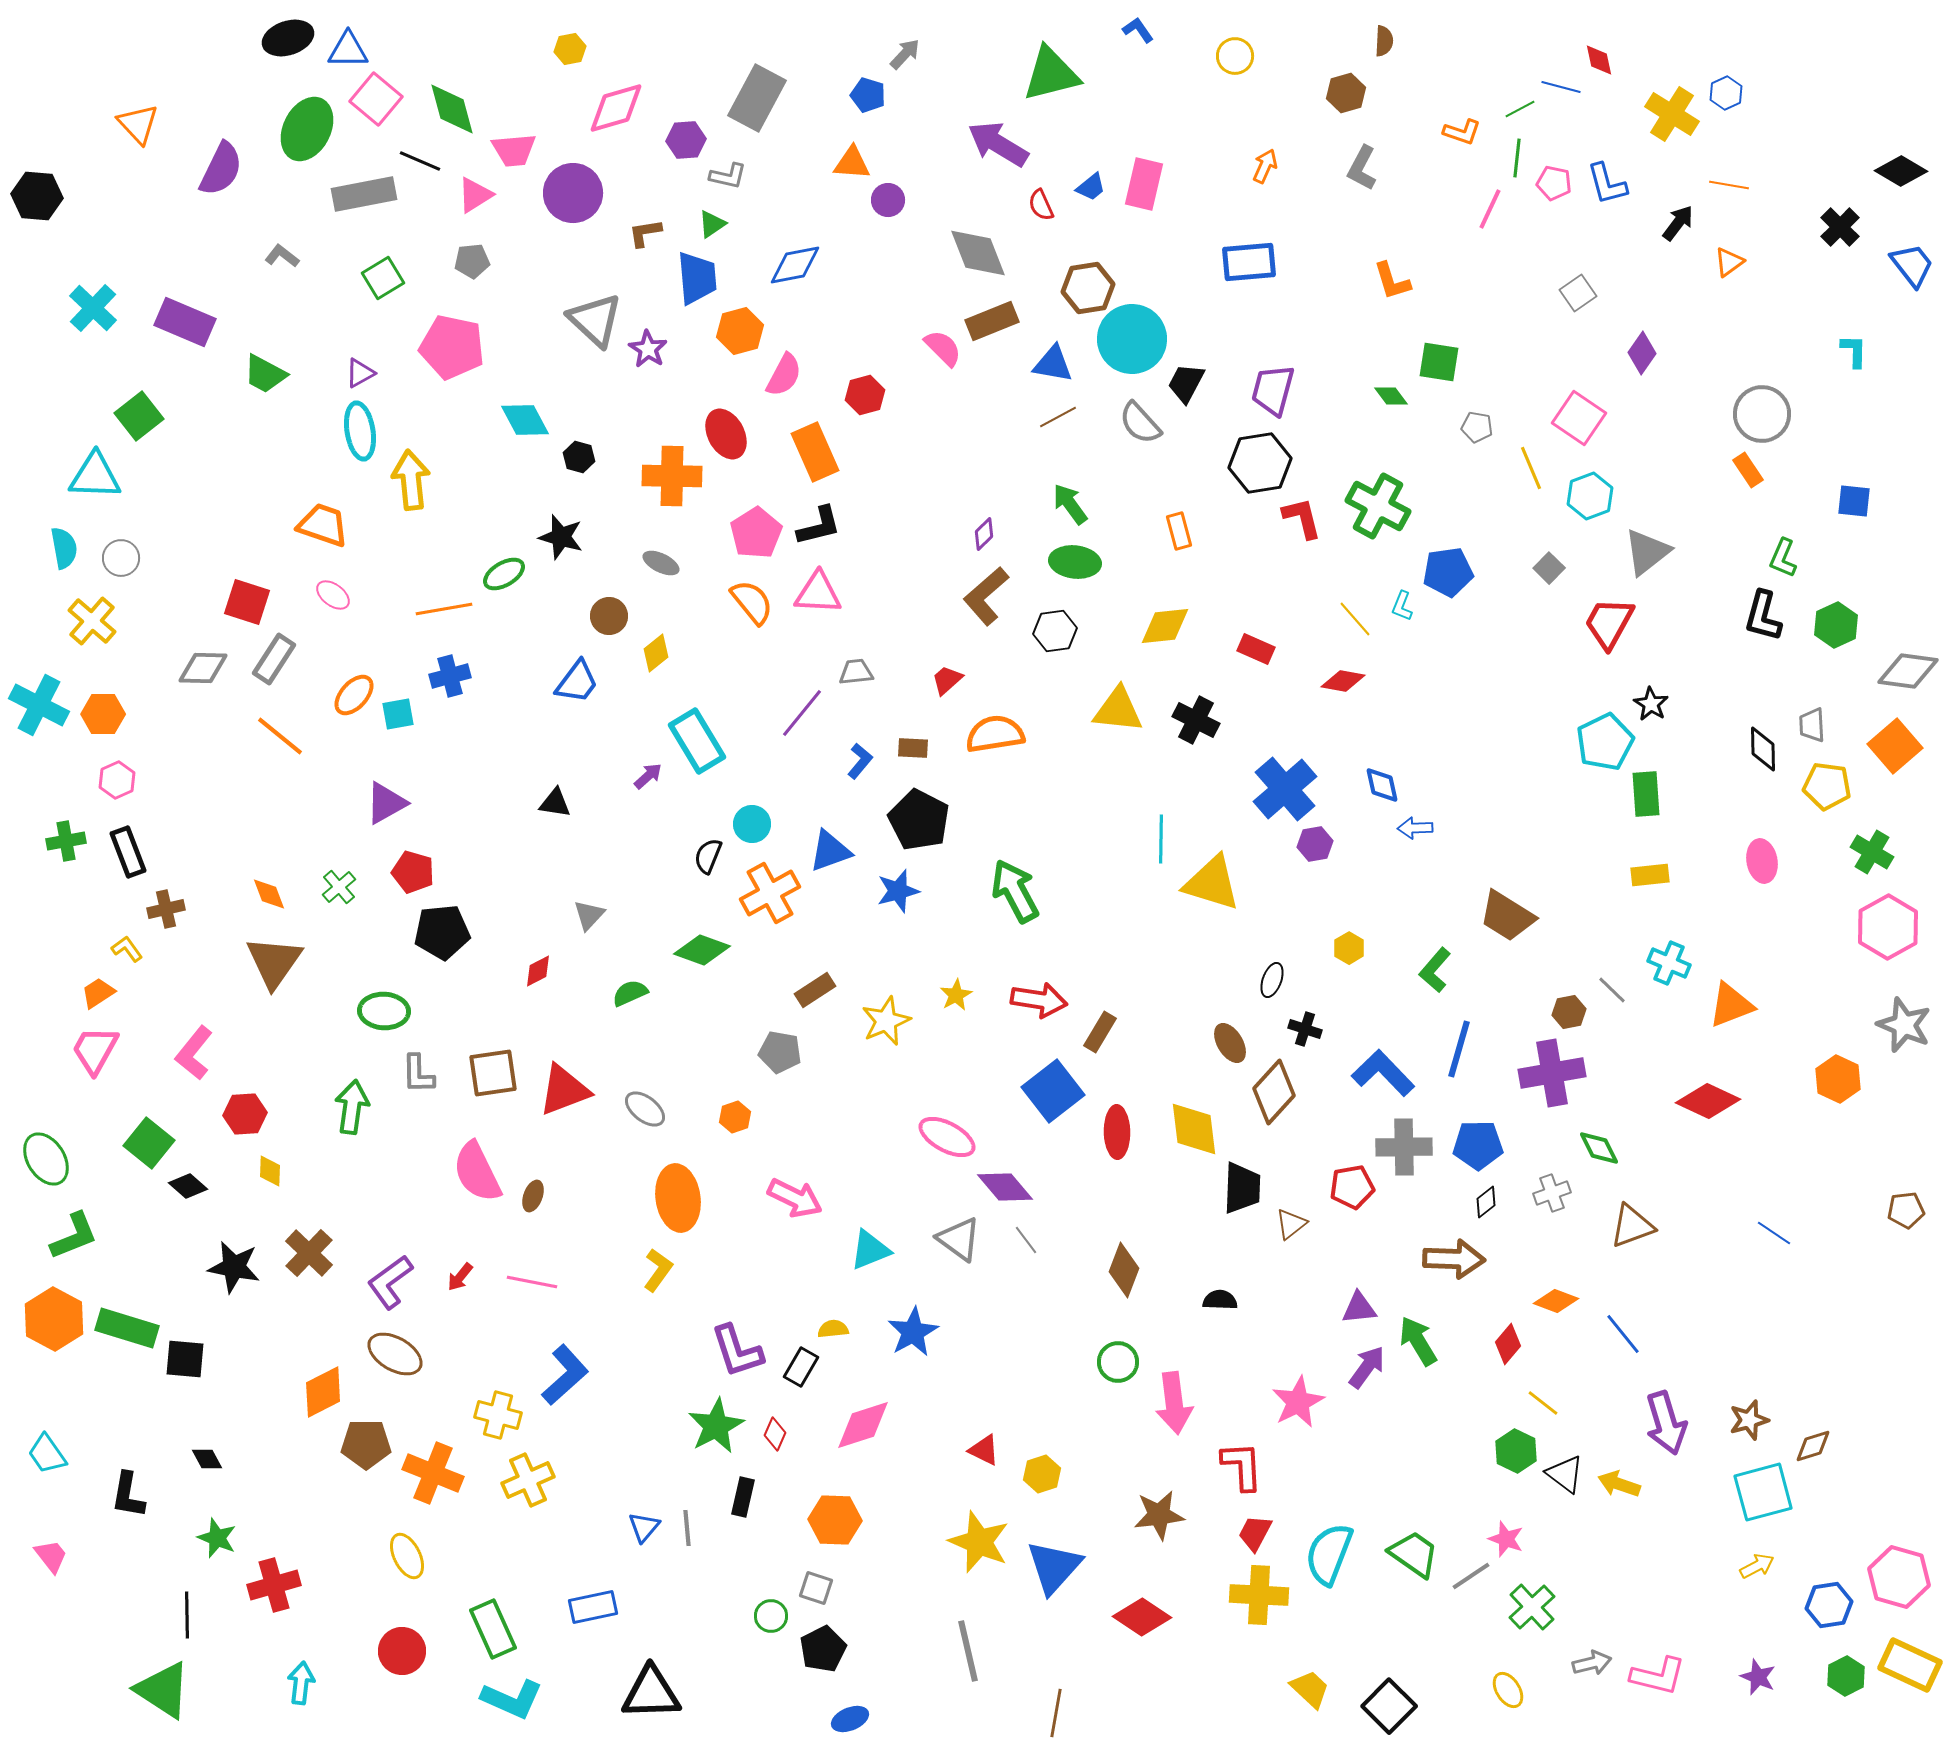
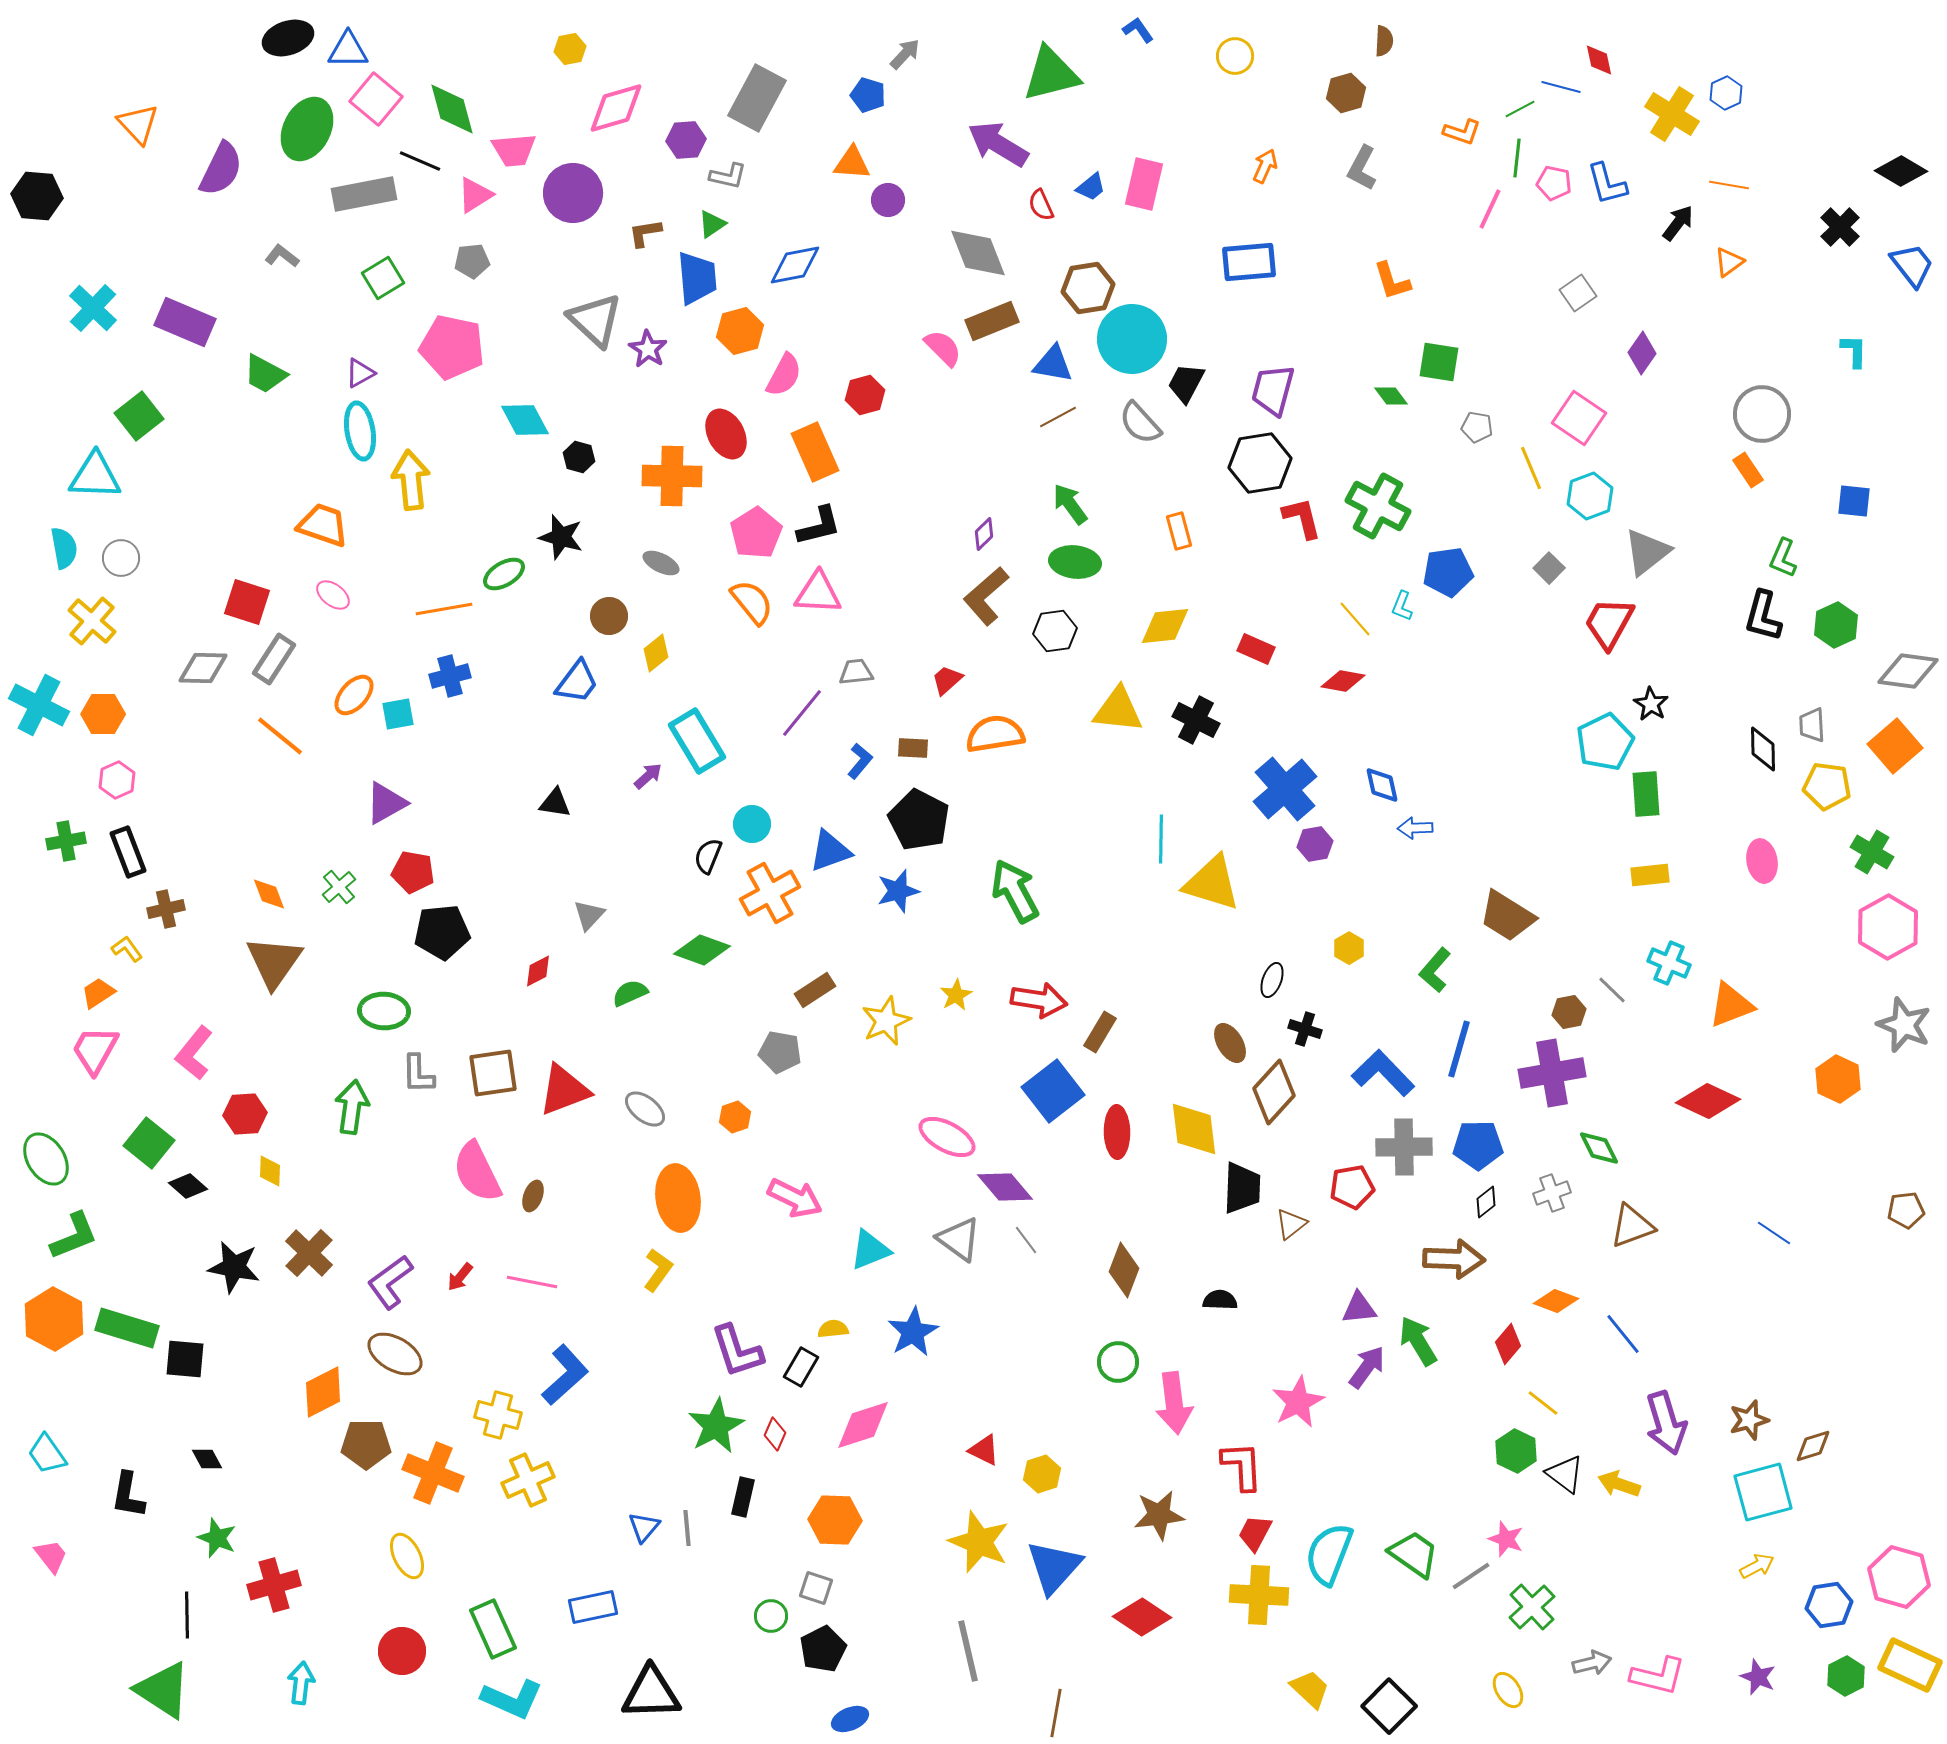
red pentagon at (413, 872): rotated 6 degrees counterclockwise
